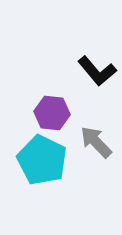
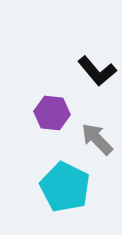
gray arrow: moved 1 px right, 3 px up
cyan pentagon: moved 23 px right, 27 px down
